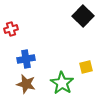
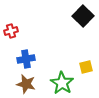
red cross: moved 2 px down
